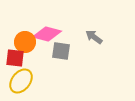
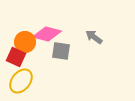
red square: moved 1 px right, 1 px up; rotated 18 degrees clockwise
